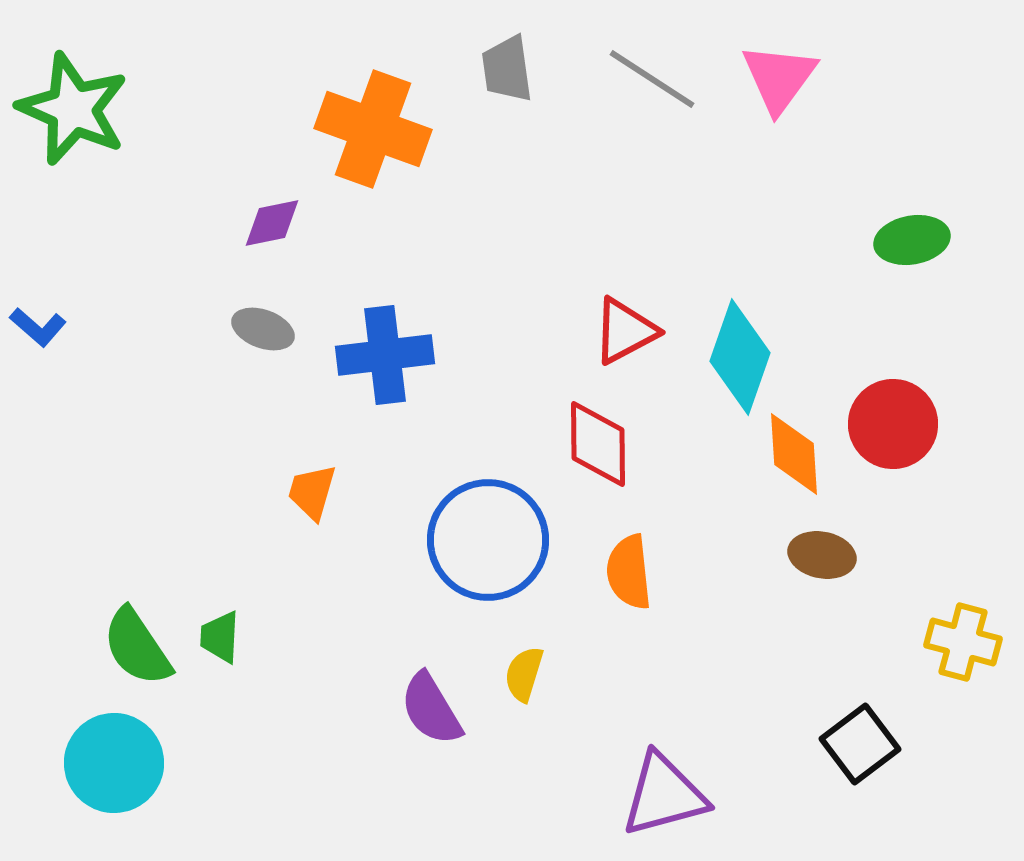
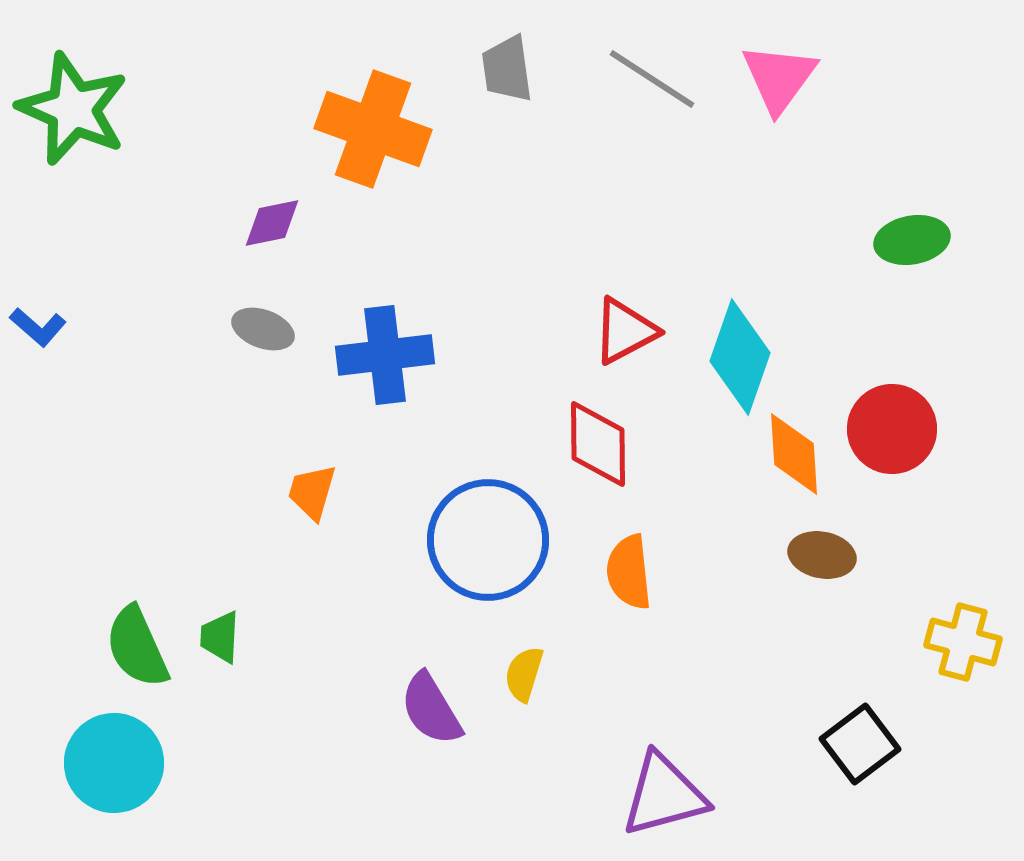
red circle: moved 1 px left, 5 px down
green semicircle: rotated 10 degrees clockwise
